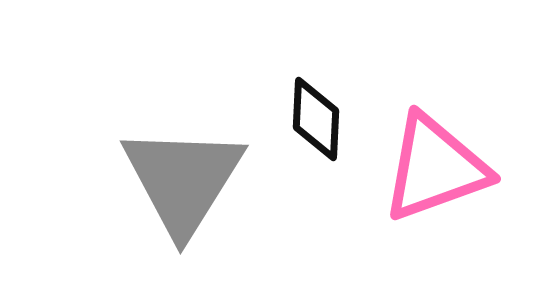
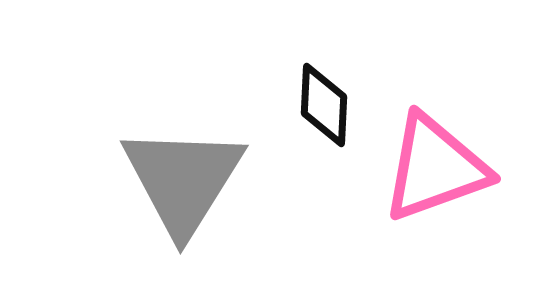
black diamond: moved 8 px right, 14 px up
